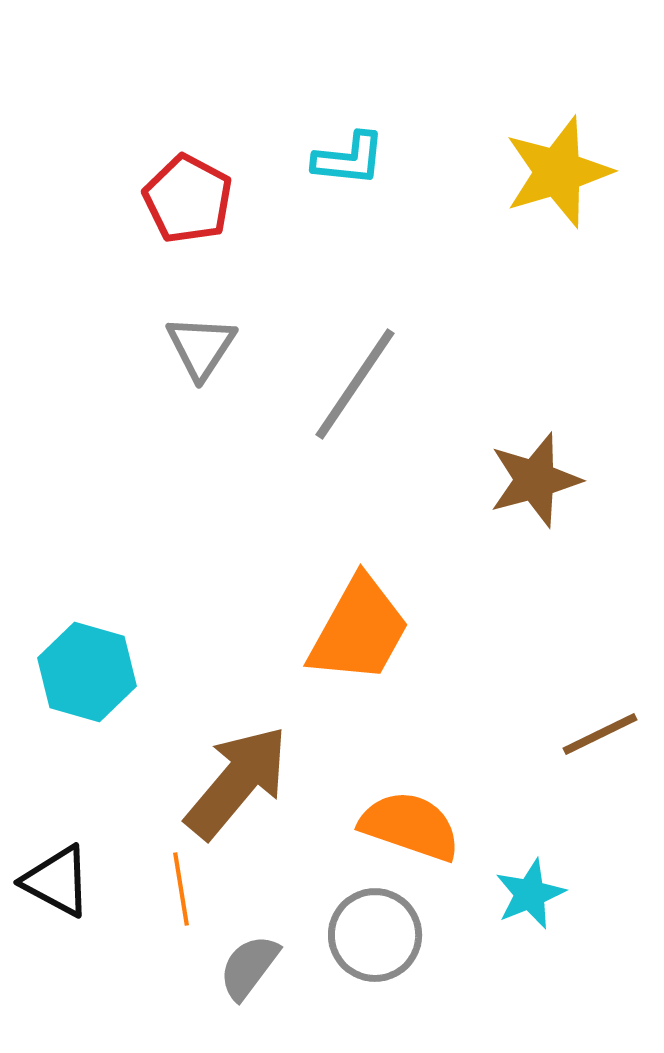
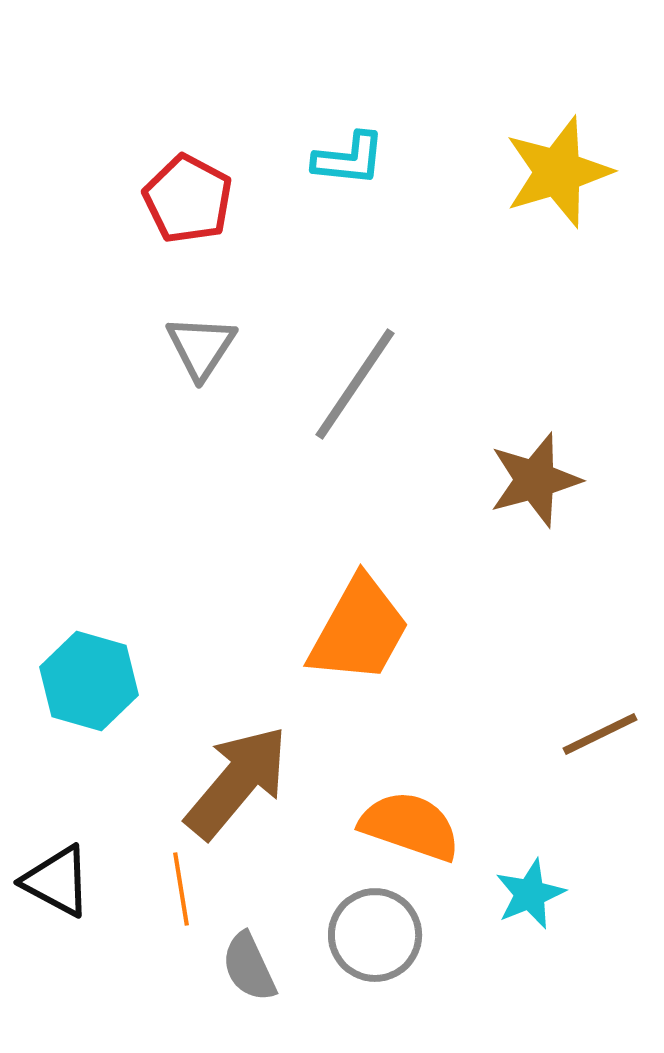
cyan hexagon: moved 2 px right, 9 px down
gray semicircle: rotated 62 degrees counterclockwise
